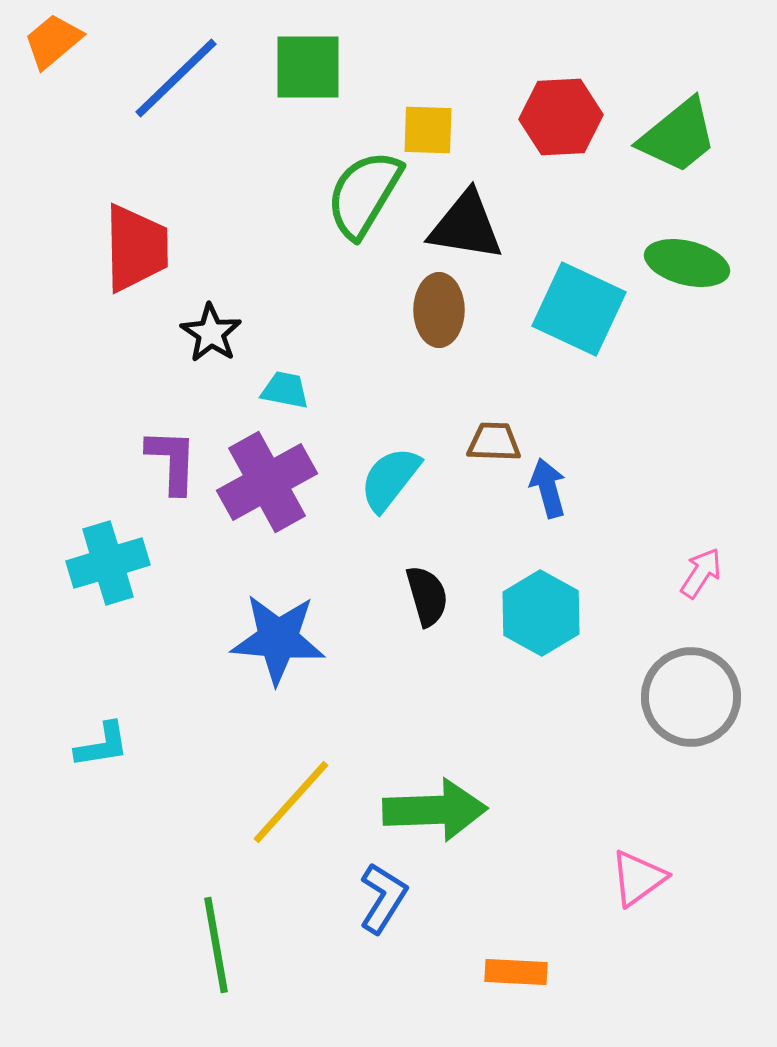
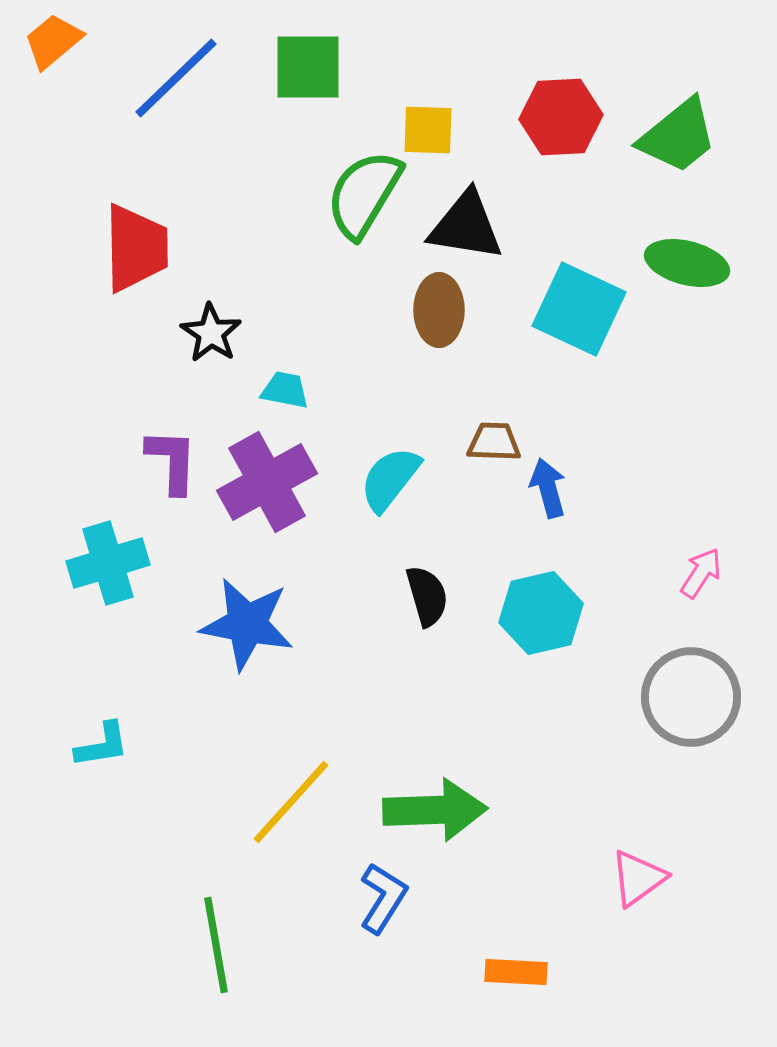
cyan hexagon: rotated 18 degrees clockwise
blue star: moved 31 px left, 15 px up; rotated 6 degrees clockwise
